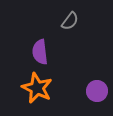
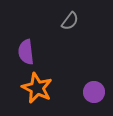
purple semicircle: moved 14 px left
purple circle: moved 3 px left, 1 px down
